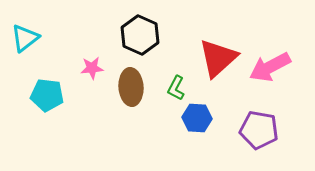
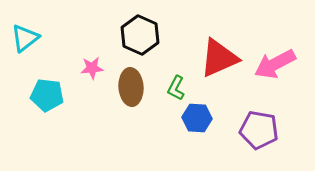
red triangle: moved 1 px right; rotated 18 degrees clockwise
pink arrow: moved 5 px right, 3 px up
